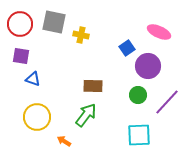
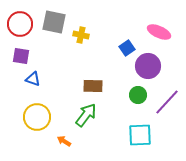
cyan square: moved 1 px right
